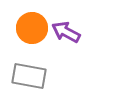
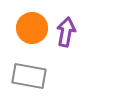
purple arrow: rotated 72 degrees clockwise
